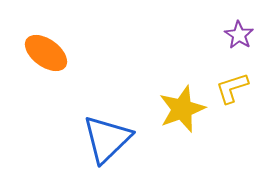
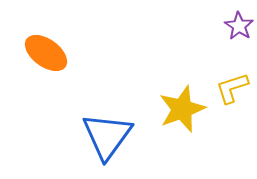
purple star: moved 9 px up
blue triangle: moved 3 px up; rotated 10 degrees counterclockwise
